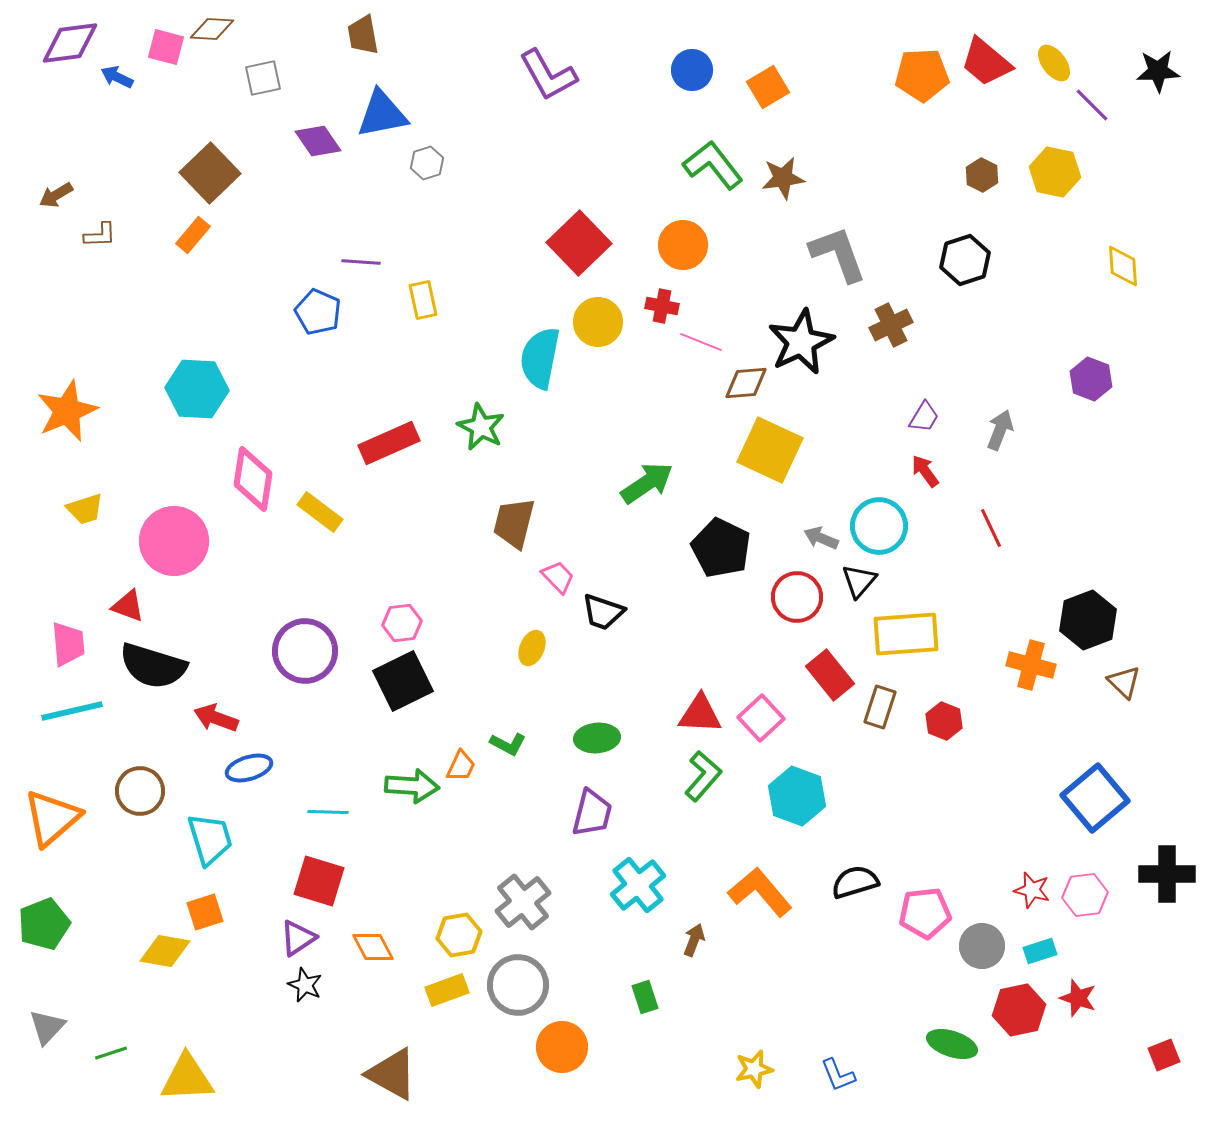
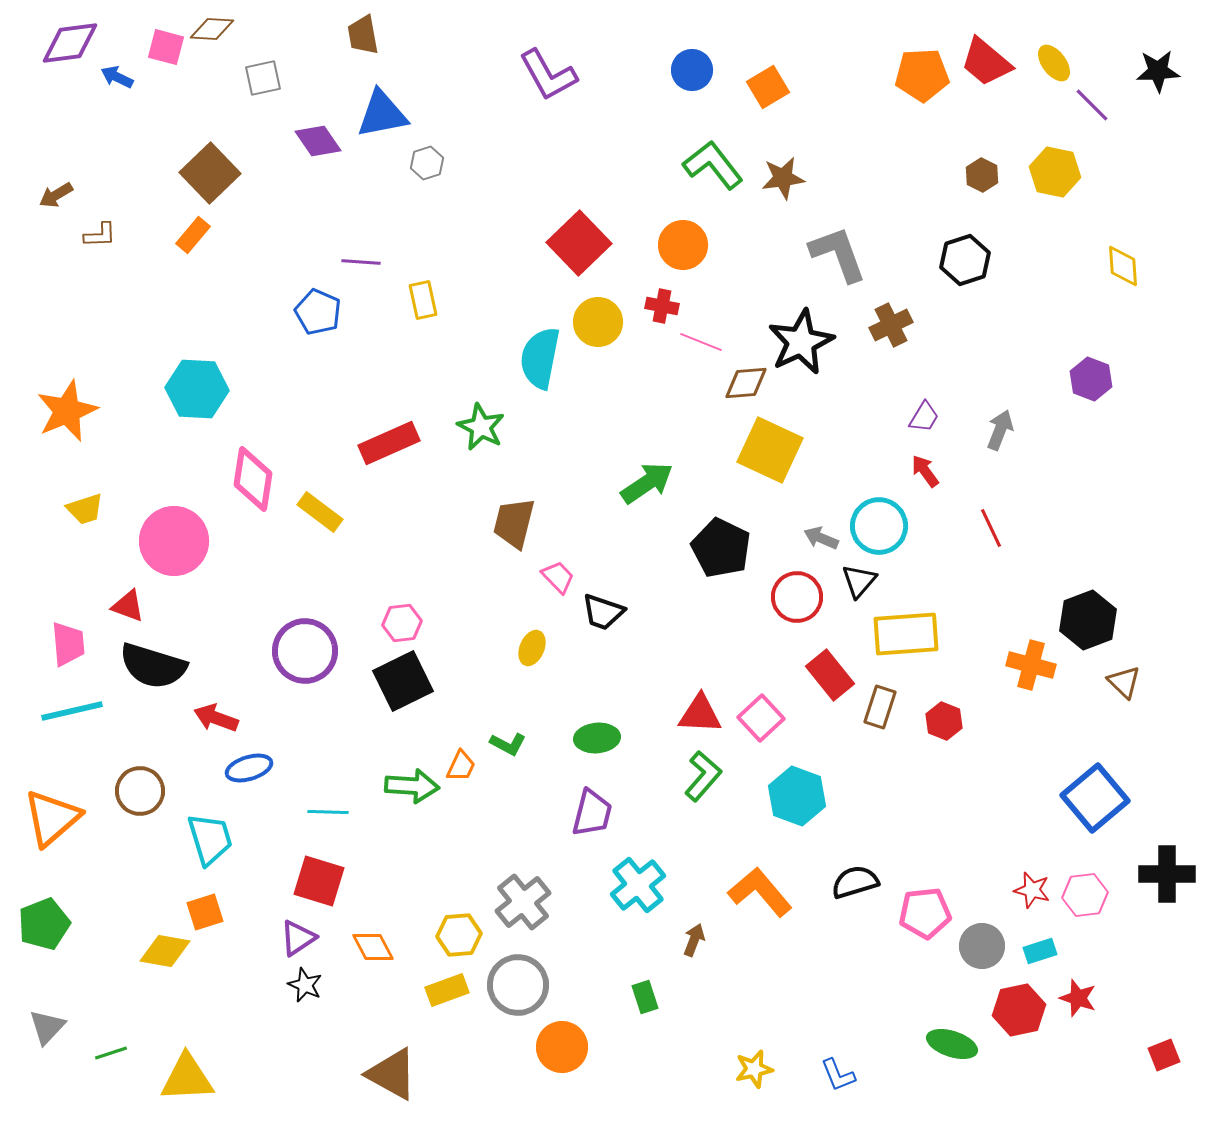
yellow hexagon at (459, 935): rotated 6 degrees clockwise
